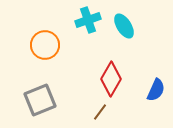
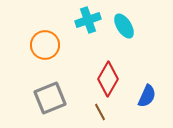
red diamond: moved 3 px left
blue semicircle: moved 9 px left, 6 px down
gray square: moved 10 px right, 2 px up
brown line: rotated 66 degrees counterclockwise
